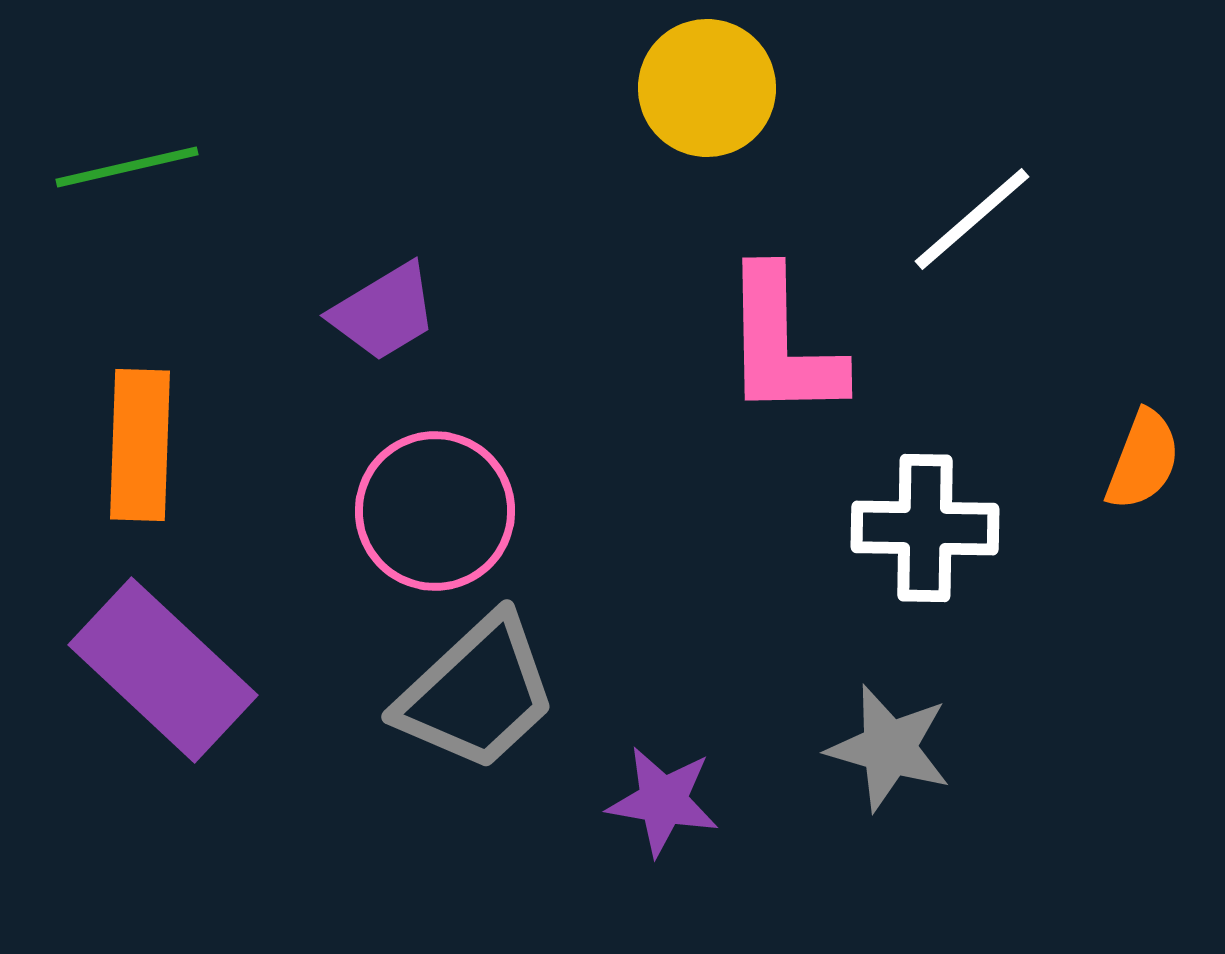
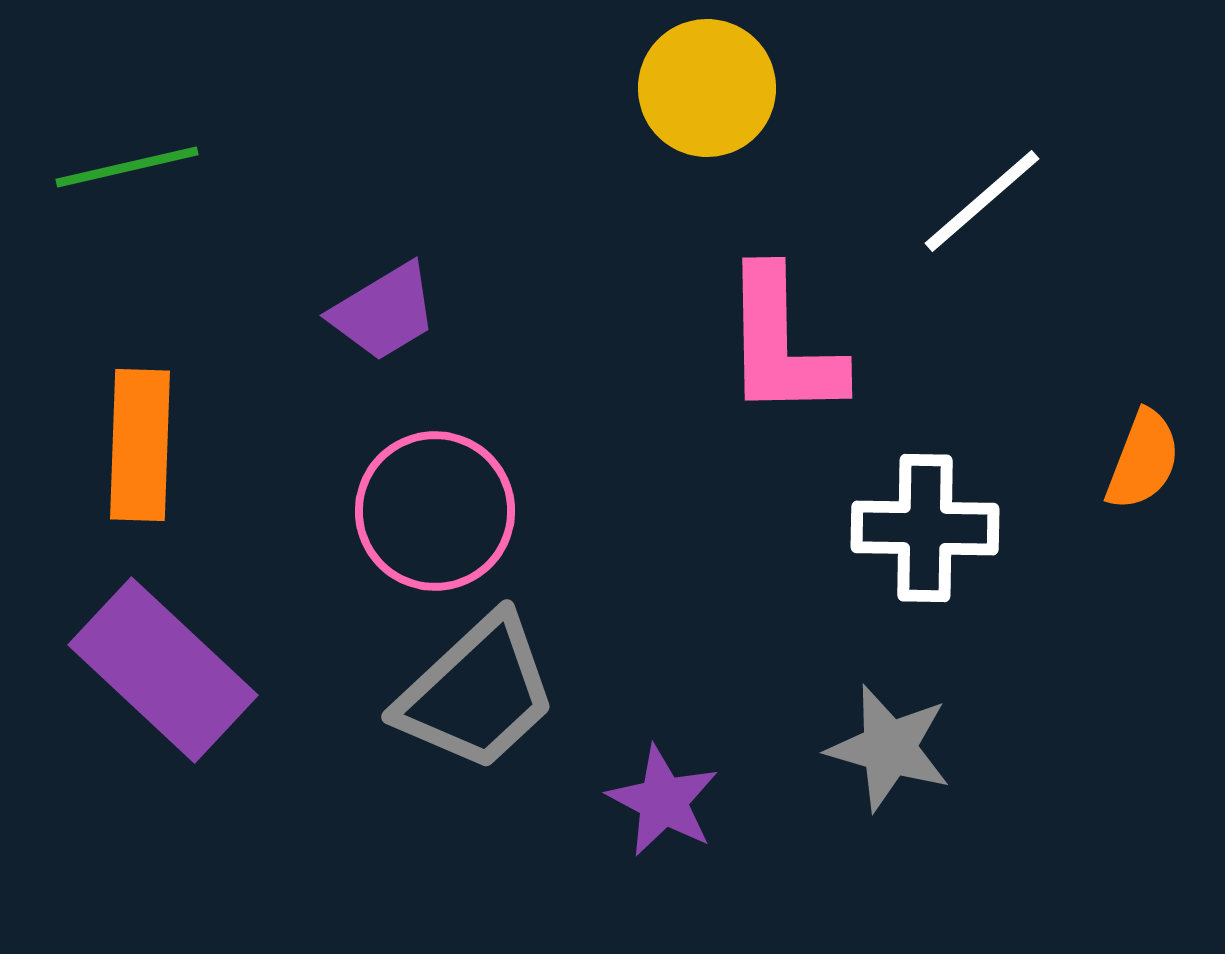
white line: moved 10 px right, 18 px up
purple star: rotated 18 degrees clockwise
